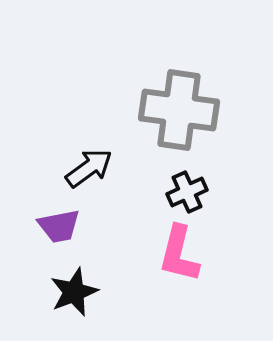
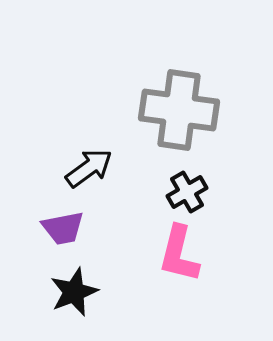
black cross: rotated 6 degrees counterclockwise
purple trapezoid: moved 4 px right, 2 px down
